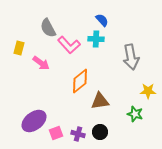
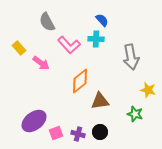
gray semicircle: moved 1 px left, 6 px up
yellow rectangle: rotated 56 degrees counterclockwise
yellow star: moved 1 px up; rotated 14 degrees clockwise
